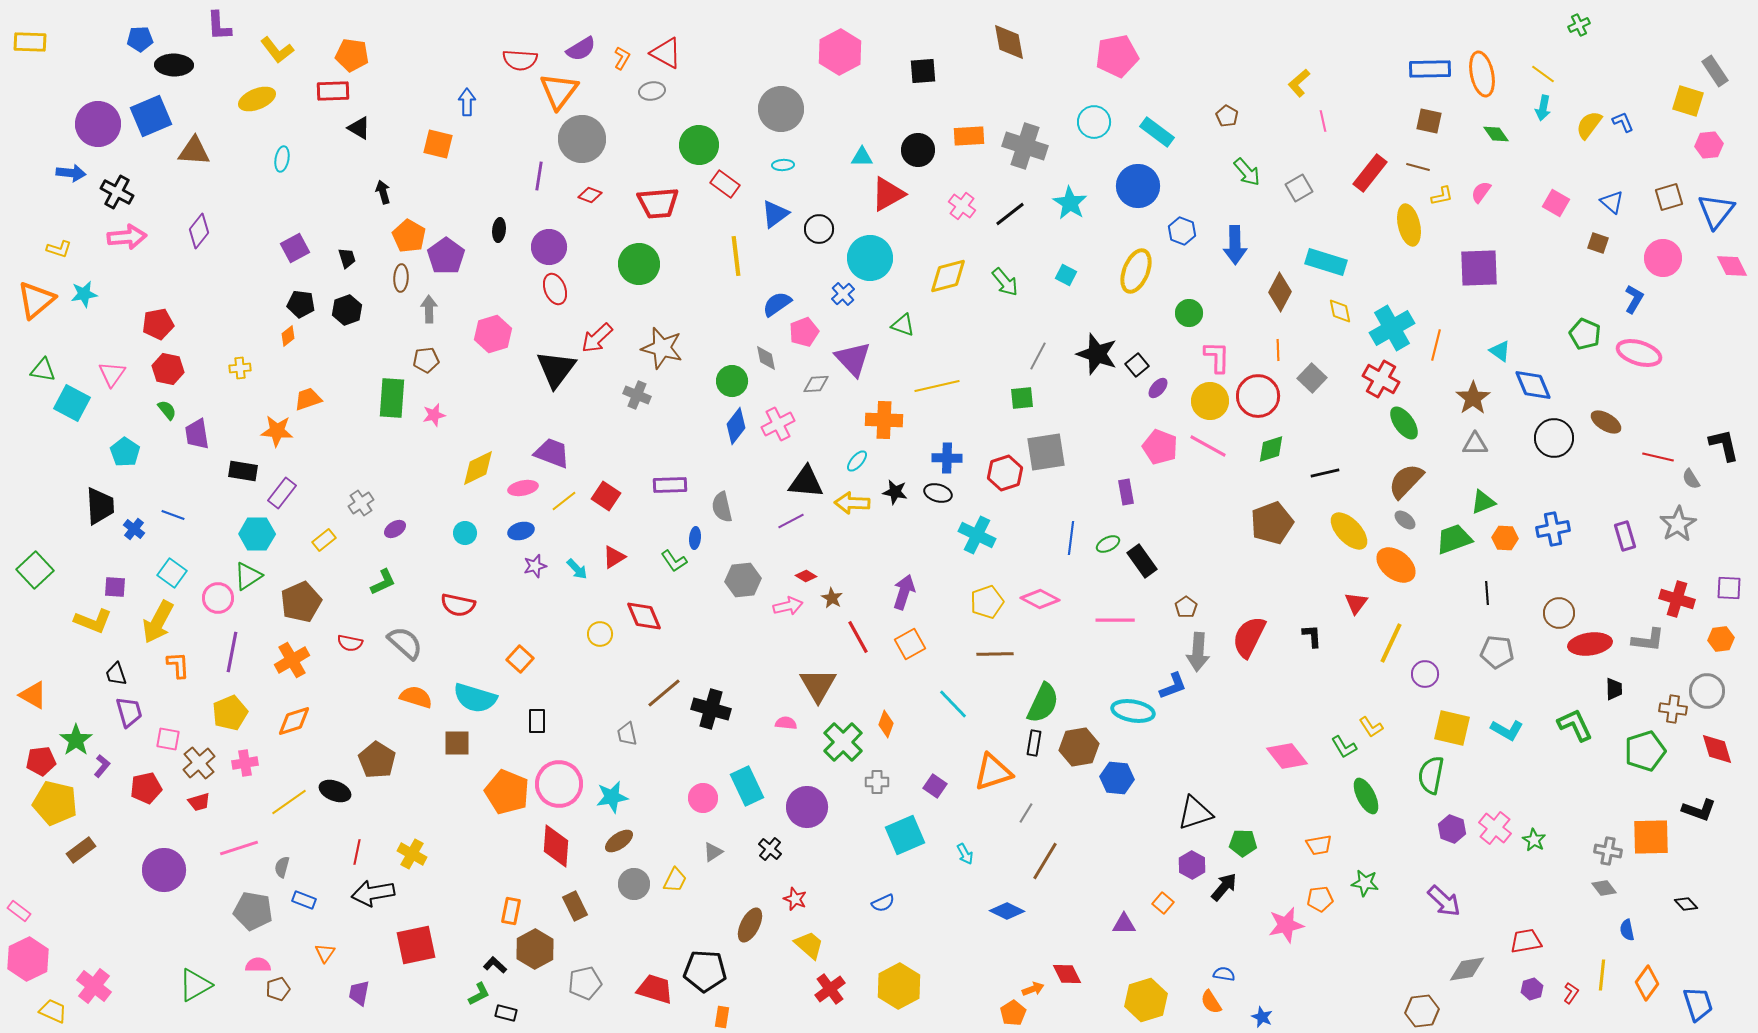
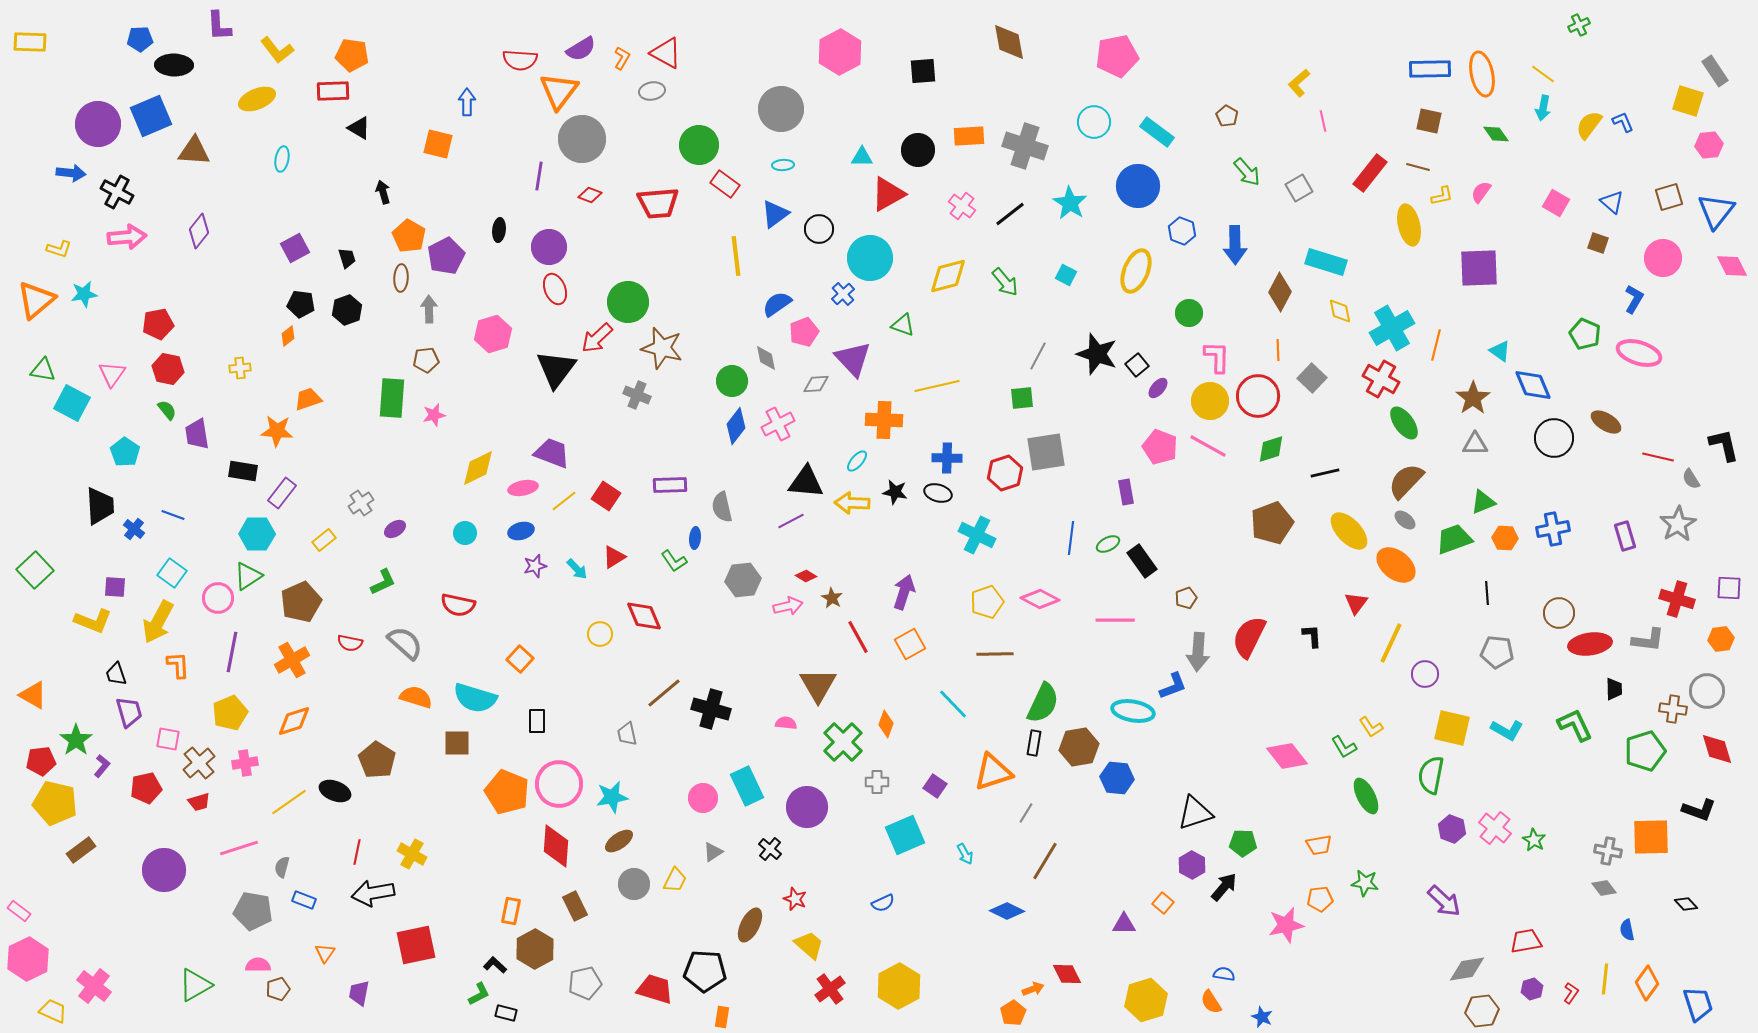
purple pentagon at (446, 256): rotated 9 degrees clockwise
green circle at (639, 264): moved 11 px left, 38 px down
brown pentagon at (1186, 607): moved 9 px up; rotated 15 degrees clockwise
yellow line at (1602, 975): moved 3 px right, 4 px down
brown hexagon at (1422, 1011): moved 60 px right
